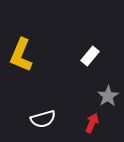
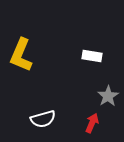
white rectangle: moved 2 px right; rotated 60 degrees clockwise
